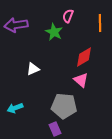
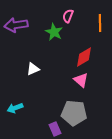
gray pentagon: moved 10 px right, 7 px down
